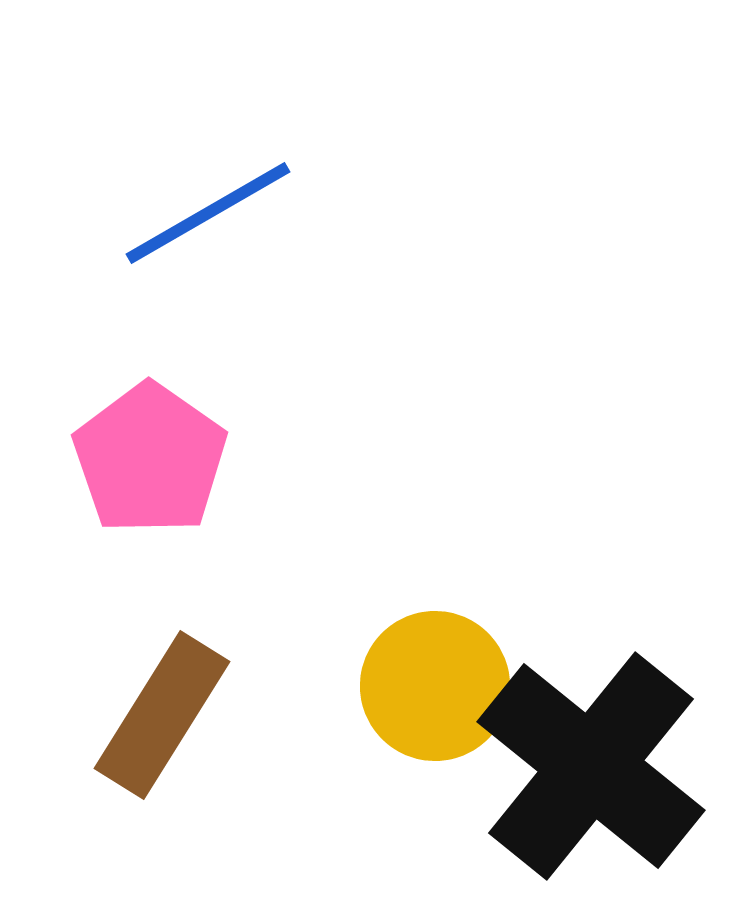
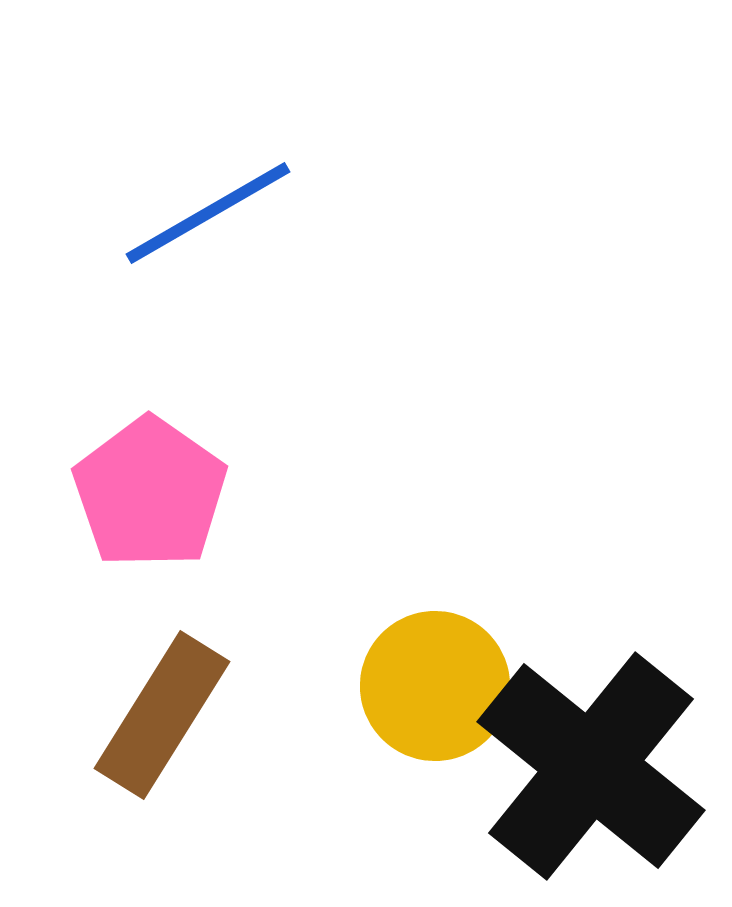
pink pentagon: moved 34 px down
